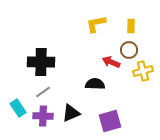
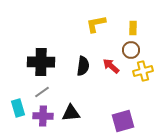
yellow rectangle: moved 2 px right, 2 px down
brown circle: moved 2 px right
red arrow: moved 4 px down; rotated 18 degrees clockwise
black semicircle: moved 12 px left, 18 px up; rotated 96 degrees clockwise
gray line: moved 1 px left
cyan rectangle: rotated 18 degrees clockwise
black triangle: rotated 18 degrees clockwise
purple square: moved 13 px right
